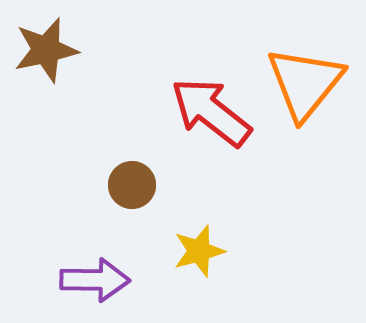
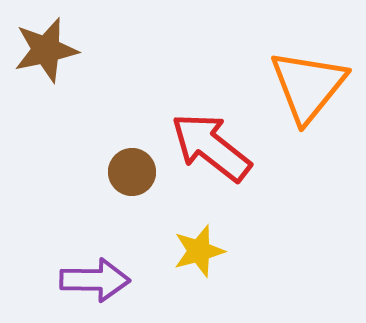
orange triangle: moved 3 px right, 3 px down
red arrow: moved 35 px down
brown circle: moved 13 px up
